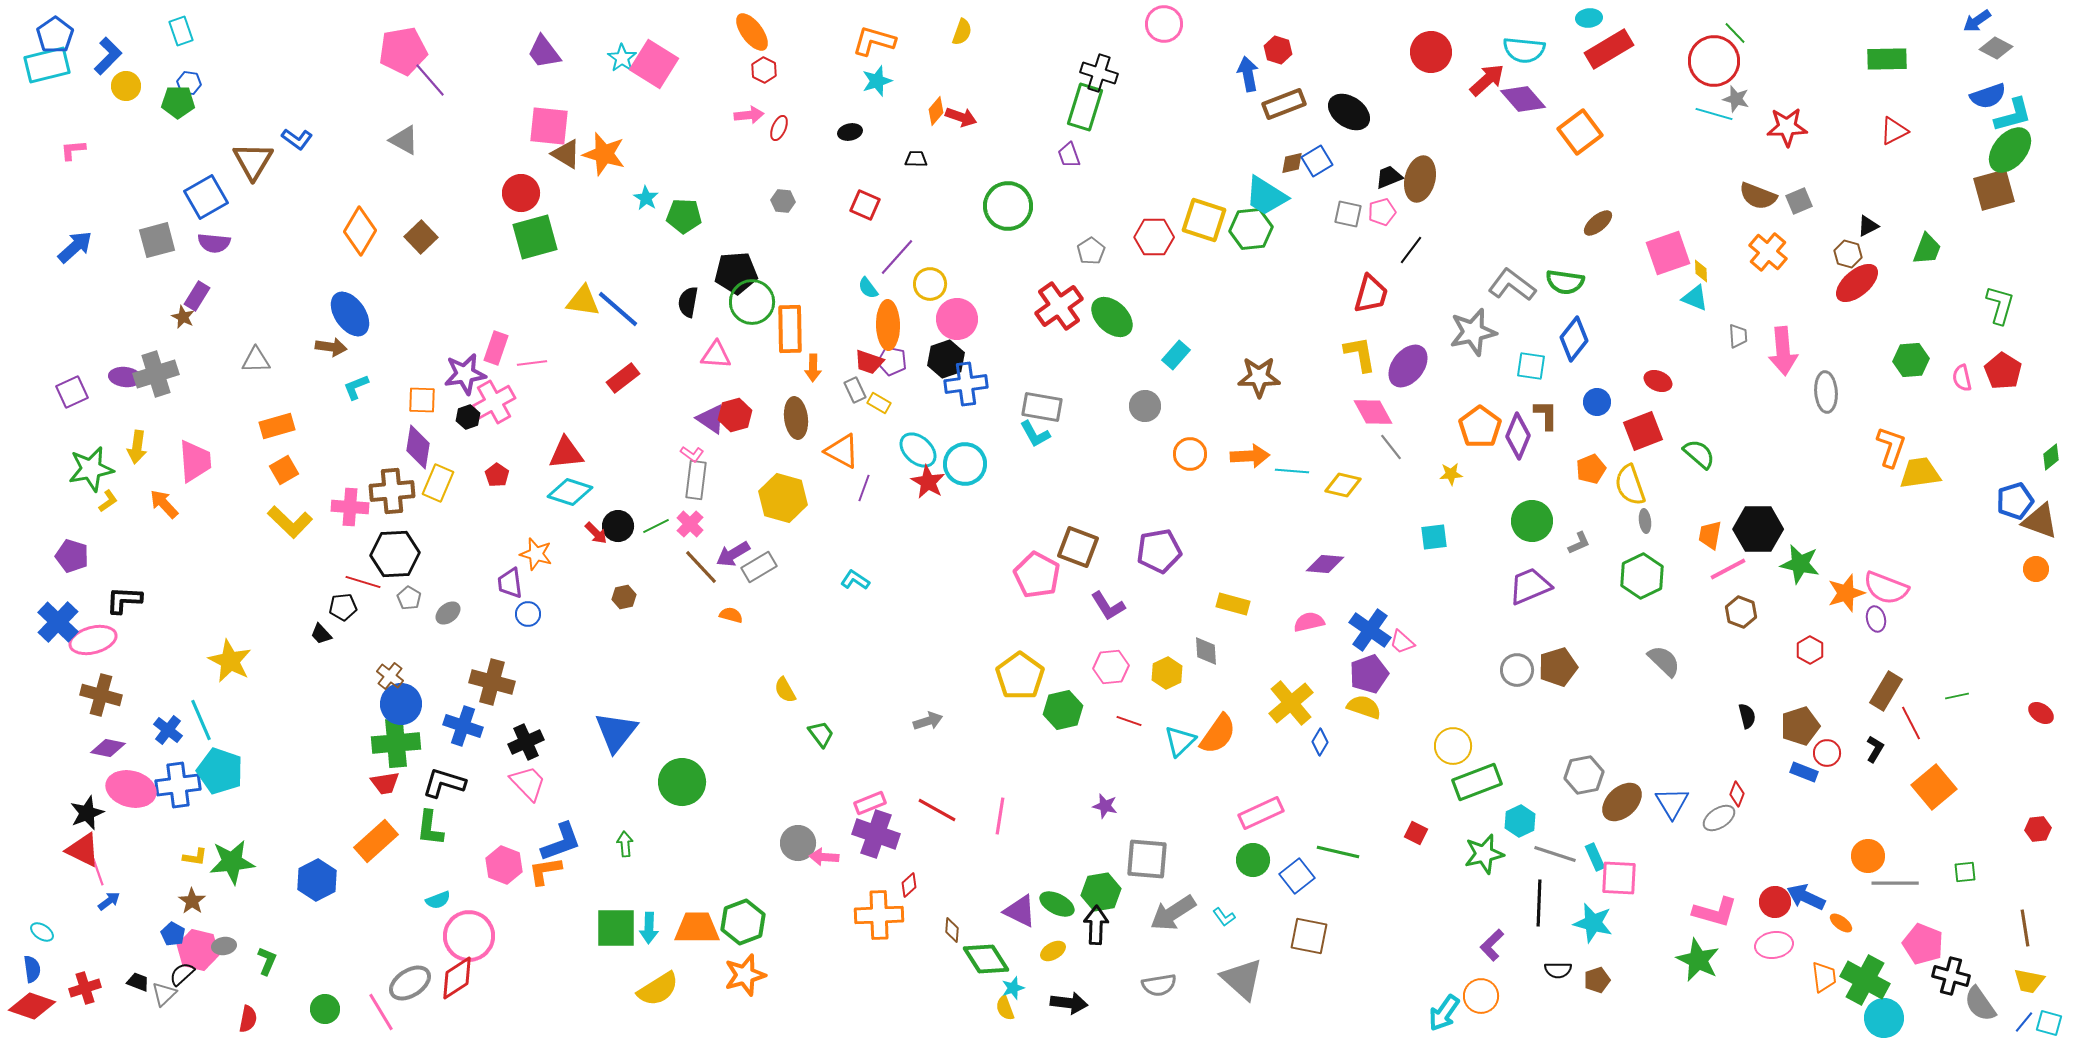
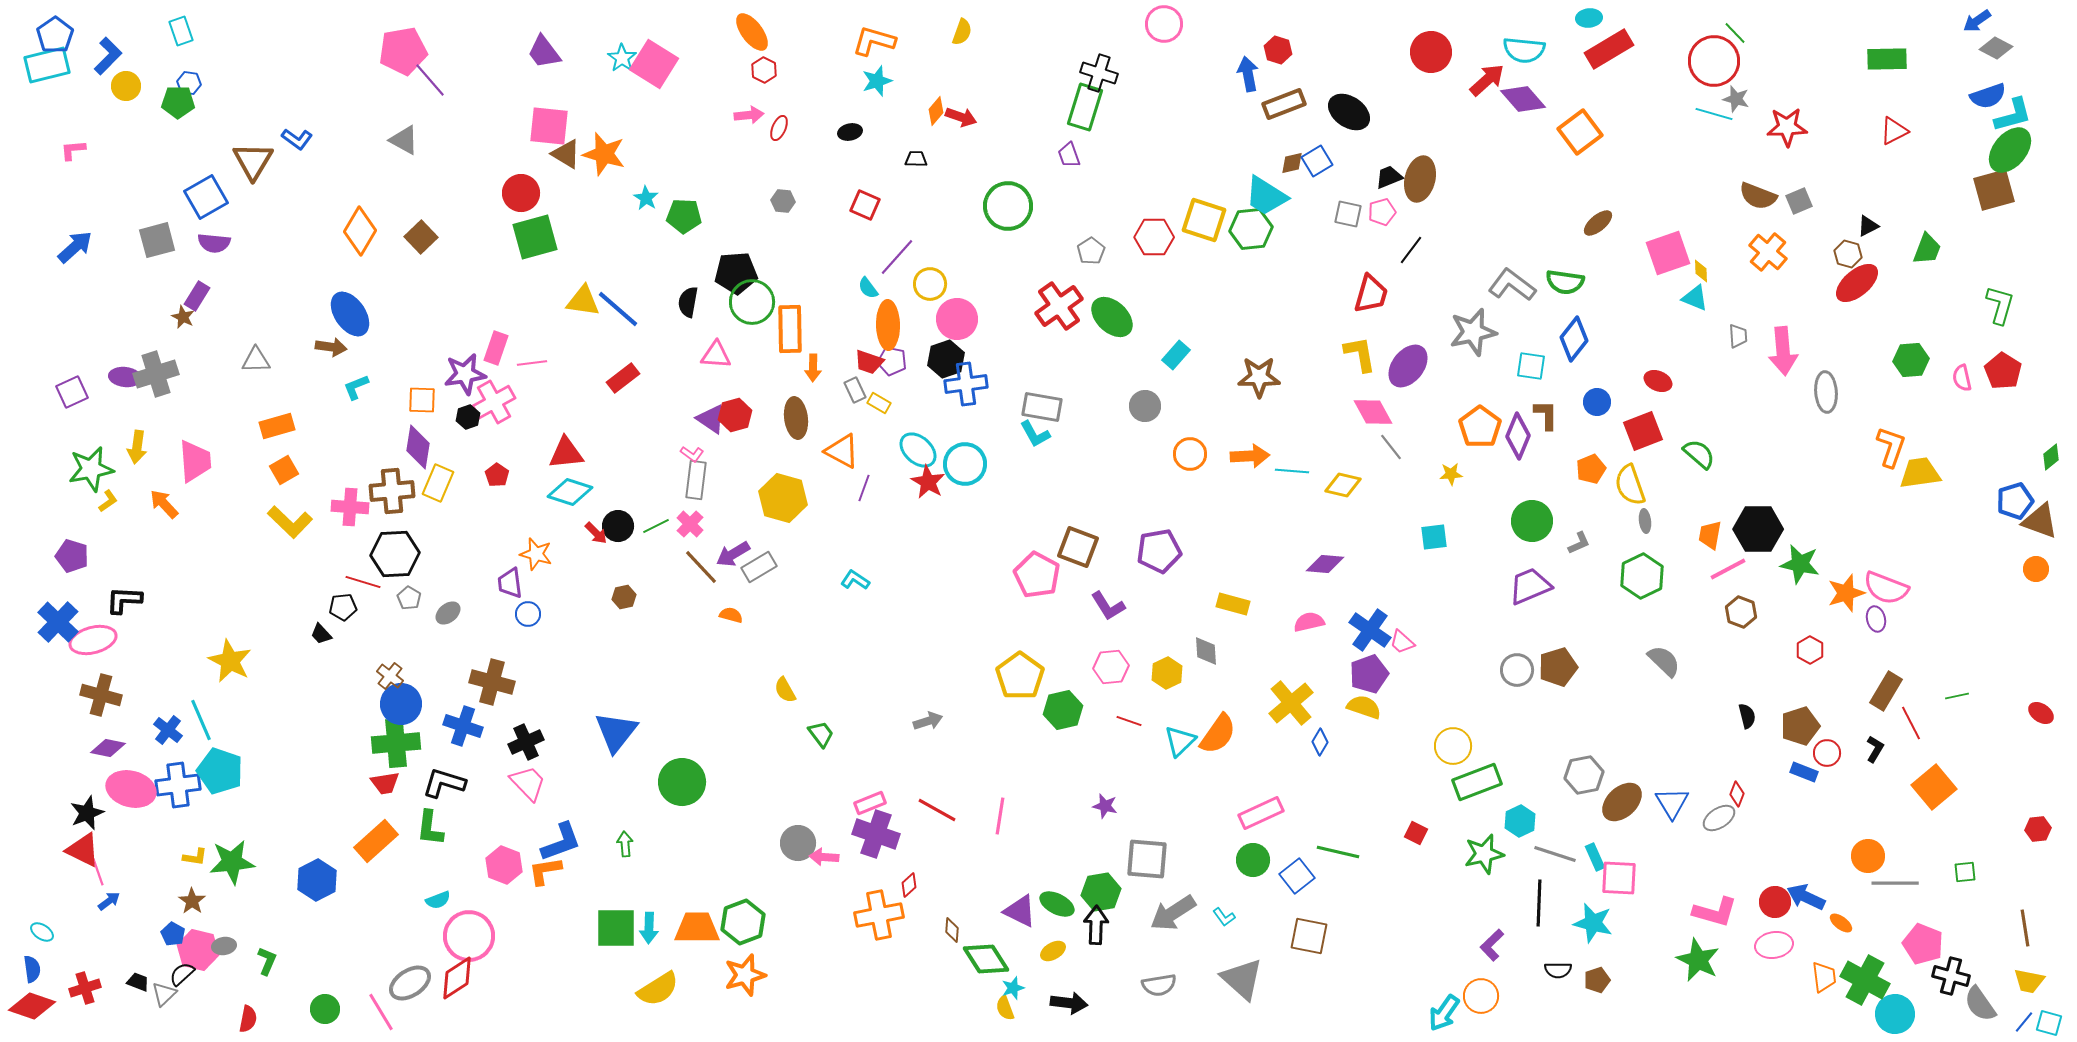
orange cross at (879, 915): rotated 9 degrees counterclockwise
cyan circle at (1884, 1018): moved 11 px right, 4 px up
